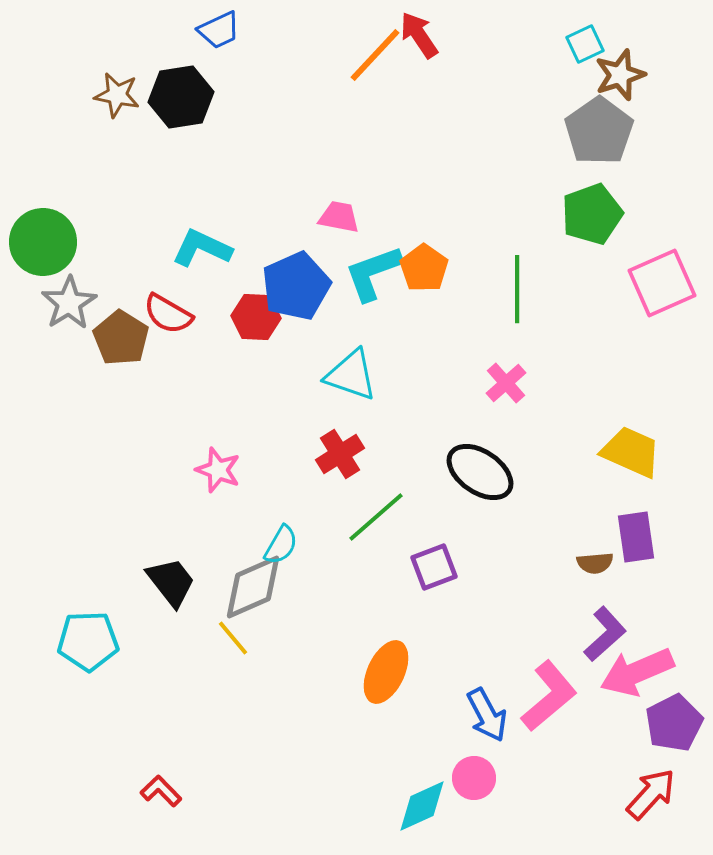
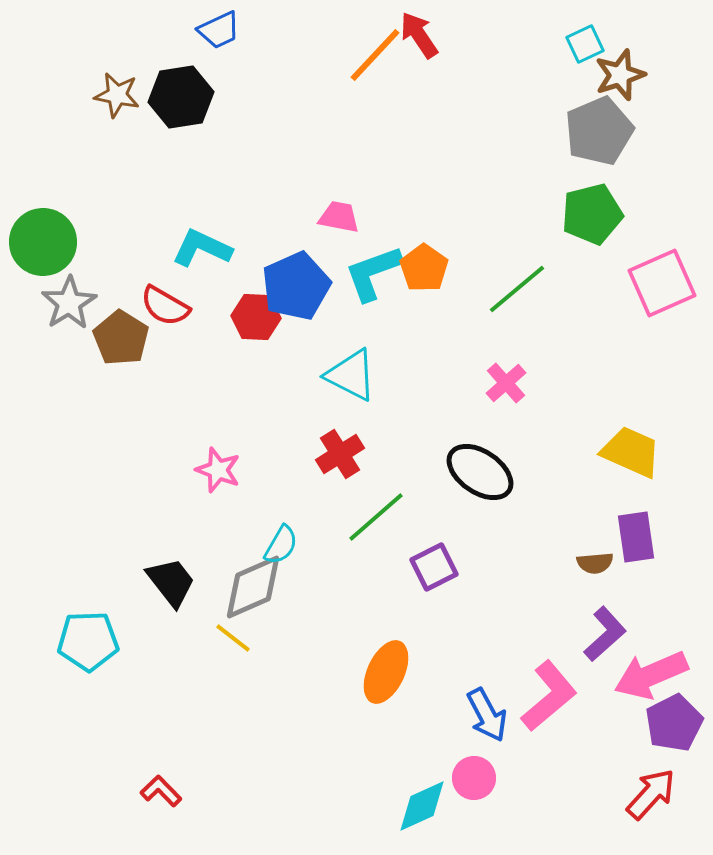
gray pentagon at (599, 131): rotated 12 degrees clockwise
green pentagon at (592, 214): rotated 6 degrees clockwise
green line at (517, 289): rotated 50 degrees clockwise
red semicircle at (168, 314): moved 3 px left, 8 px up
cyan triangle at (351, 375): rotated 8 degrees clockwise
purple square at (434, 567): rotated 6 degrees counterclockwise
yellow line at (233, 638): rotated 12 degrees counterclockwise
pink arrow at (637, 672): moved 14 px right, 3 px down
